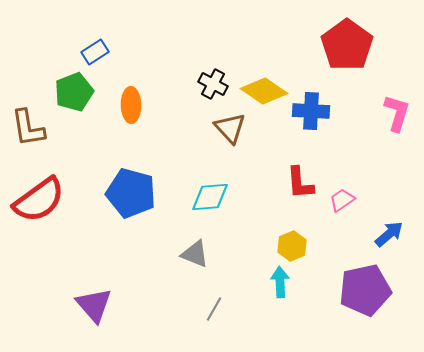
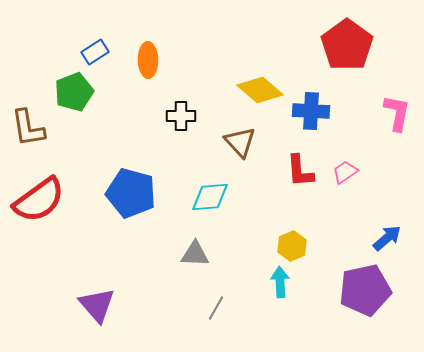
black cross: moved 32 px left, 32 px down; rotated 28 degrees counterclockwise
yellow diamond: moved 4 px left, 1 px up; rotated 6 degrees clockwise
orange ellipse: moved 17 px right, 45 px up
pink L-shape: rotated 6 degrees counterclockwise
brown triangle: moved 10 px right, 14 px down
red L-shape: moved 12 px up
pink trapezoid: moved 3 px right, 28 px up
blue arrow: moved 2 px left, 4 px down
gray triangle: rotated 20 degrees counterclockwise
purple triangle: moved 3 px right
gray line: moved 2 px right, 1 px up
